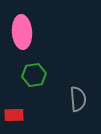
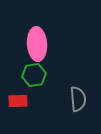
pink ellipse: moved 15 px right, 12 px down
red rectangle: moved 4 px right, 14 px up
